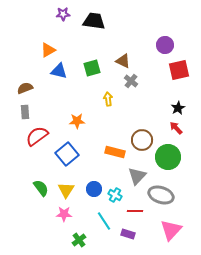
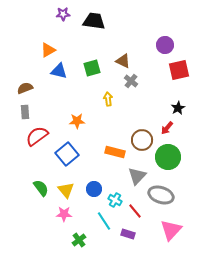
red arrow: moved 9 px left; rotated 96 degrees counterclockwise
yellow triangle: rotated 12 degrees counterclockwise
cyan cross: moved 5 px down
red line: rotated 49 degrees clockwise
